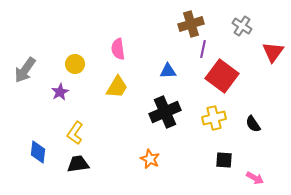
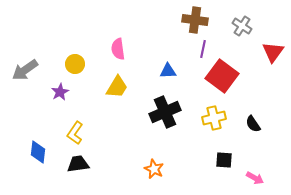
brown cross: moved 4 px right, 4 px up; rotated 25 degrees clockwise
gray arrow: rotated 20 degrees clockwise
orange star: moved 4 px right, 10 px down
